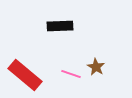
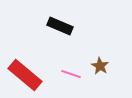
black rectangle: rotated 25 degrees clockwise
brown star: moved 4 px right, 1 px up
